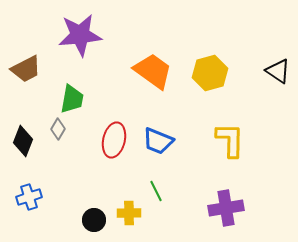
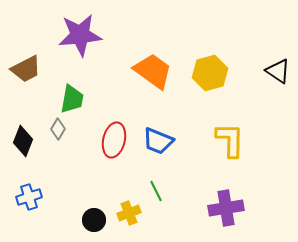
yellow cross: rotated 20 degrees counterclockwise
